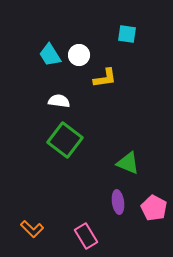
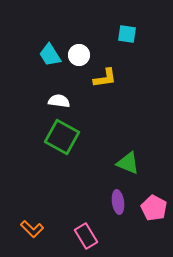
green square: moved 3 px left, 3 px up; rotated 8 degrees counterclockwise
